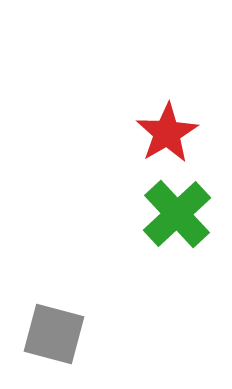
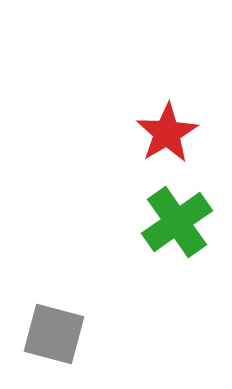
green cross: moved 8 px down; rotated 8 degrees clockwise
